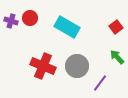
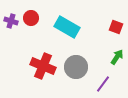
red circle: moved 1 px right
red square: rotated 32 degrees counterclockwise
green arrow: rotated 77 degrees clockwise
gray circle: moved 1 px left, 1 px down
purple line: moved 3 px right, 1 px down
